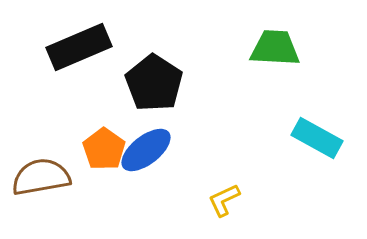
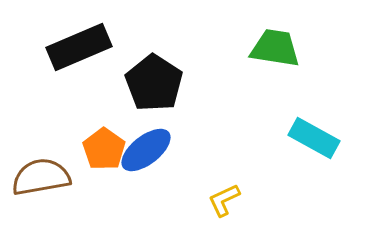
green trapezoid: rotated 6 degrees clockwise
cyan rectangle: moved 3 px left
